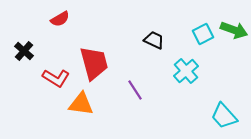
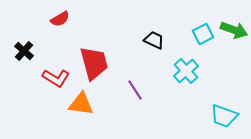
cyan trapezoid: rotated 28 degrees counterclockwise
